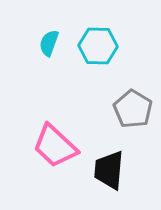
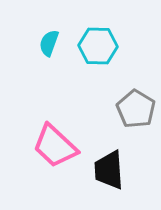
gray pentagon: moved 3 px right
black trapezoid: rotated 9 degrees counterclockwise
